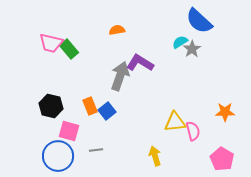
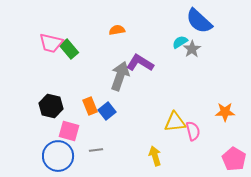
pink pentagon: moved 12 px right
